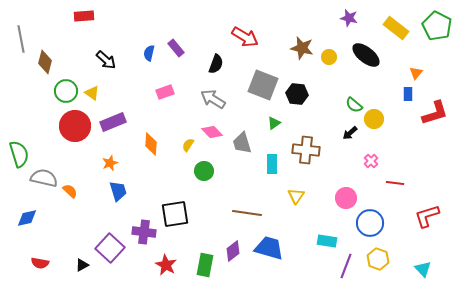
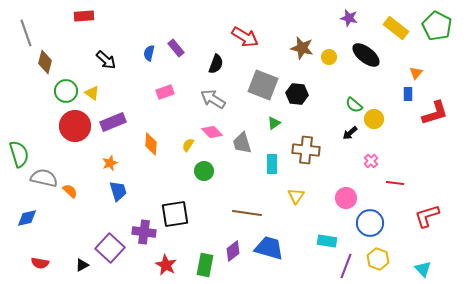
gray line at (21, 39): moved 5 px right, 6 px up; rotated 8 degrees counterclockwise
